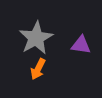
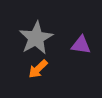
orange arrow: rotated 20 degrees clockwise
